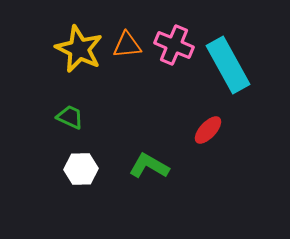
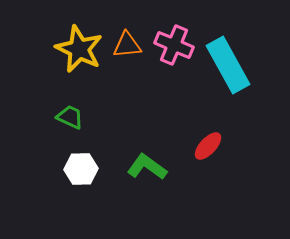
red ellipse: moved 16 px down
green L-shape: moved 2 px left, 1 px down; rotated 6 degrees clockwise
